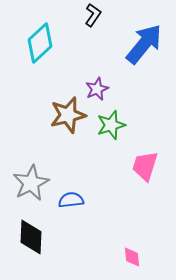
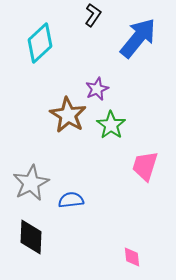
blue arrow: moved 6 px left, 6 px up
brown star: rotated 27 degrees counterclockwise
green star: rotated 20 degrees counterclockwise
